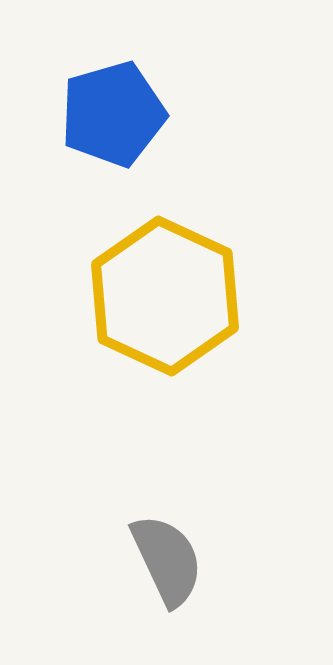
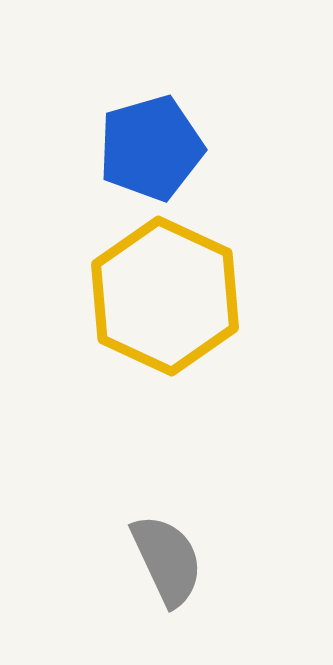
blue pentagon: moved 38 px right, 34 px down
